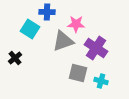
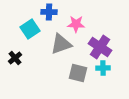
blue cross: moved 2 px right
cyan square: rotated 24 degrees clockwise
gray triangle: moved 2 px left, 3 px down
purple cross: moved 4 px right, 1 px up
cyan cross: moved 2 px right, 13 px up; rotated 16 degrees counterclockwise
